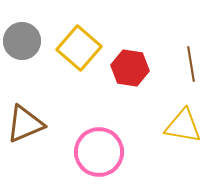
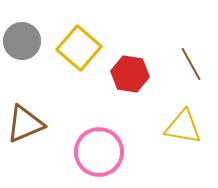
brown line: rotated 20 degrees counterclockwise
red hexagon: moved 6 px down
yellow triangle: moved 1 px down
